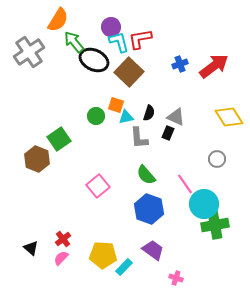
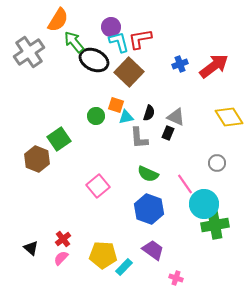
gray circle: moved 4 px down
green semicircle: moved 2 px right, 1 px up; rotated 25 degrees counterclockwise
